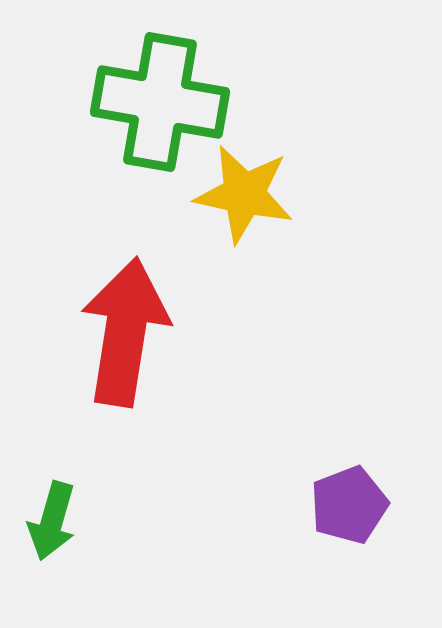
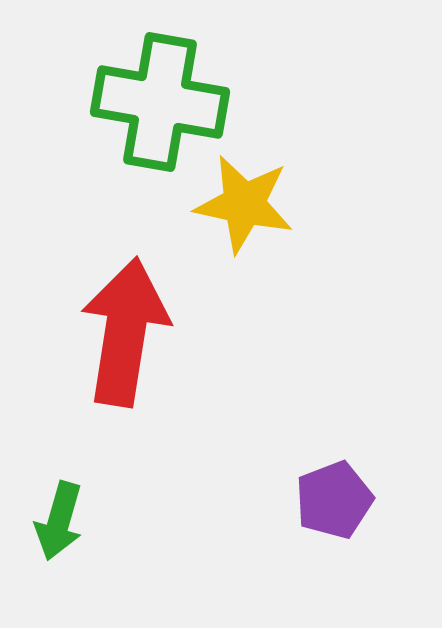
yellow star: moved 10 px down
purple pentagon: moved 15 px left, 5 px up
green arrow: moved 7 px right
